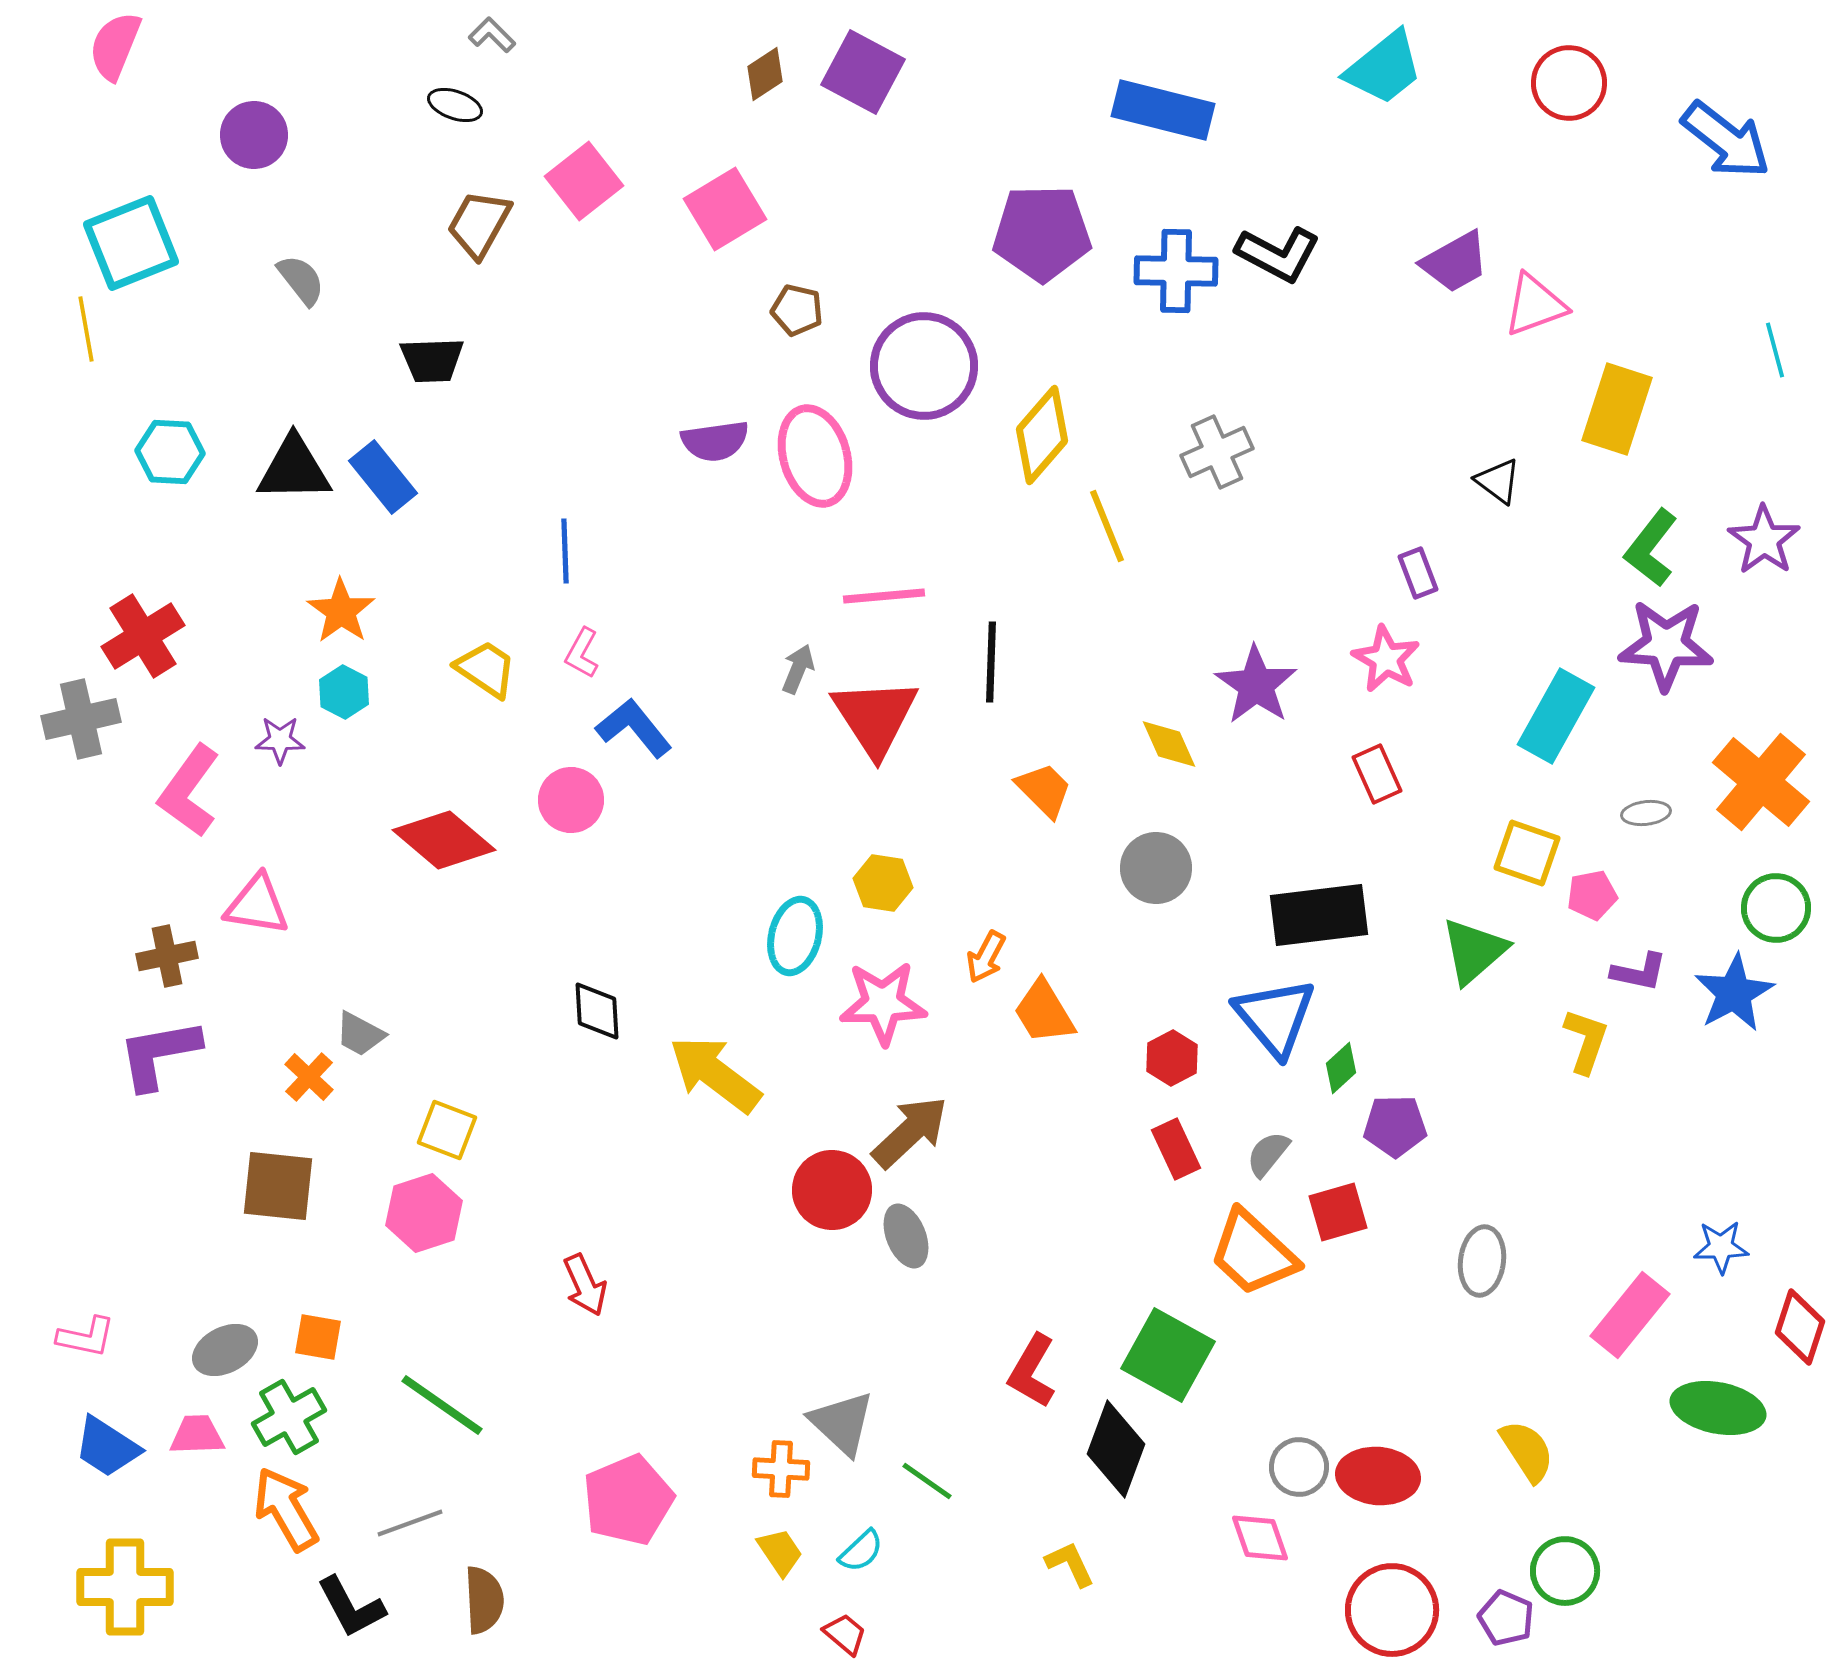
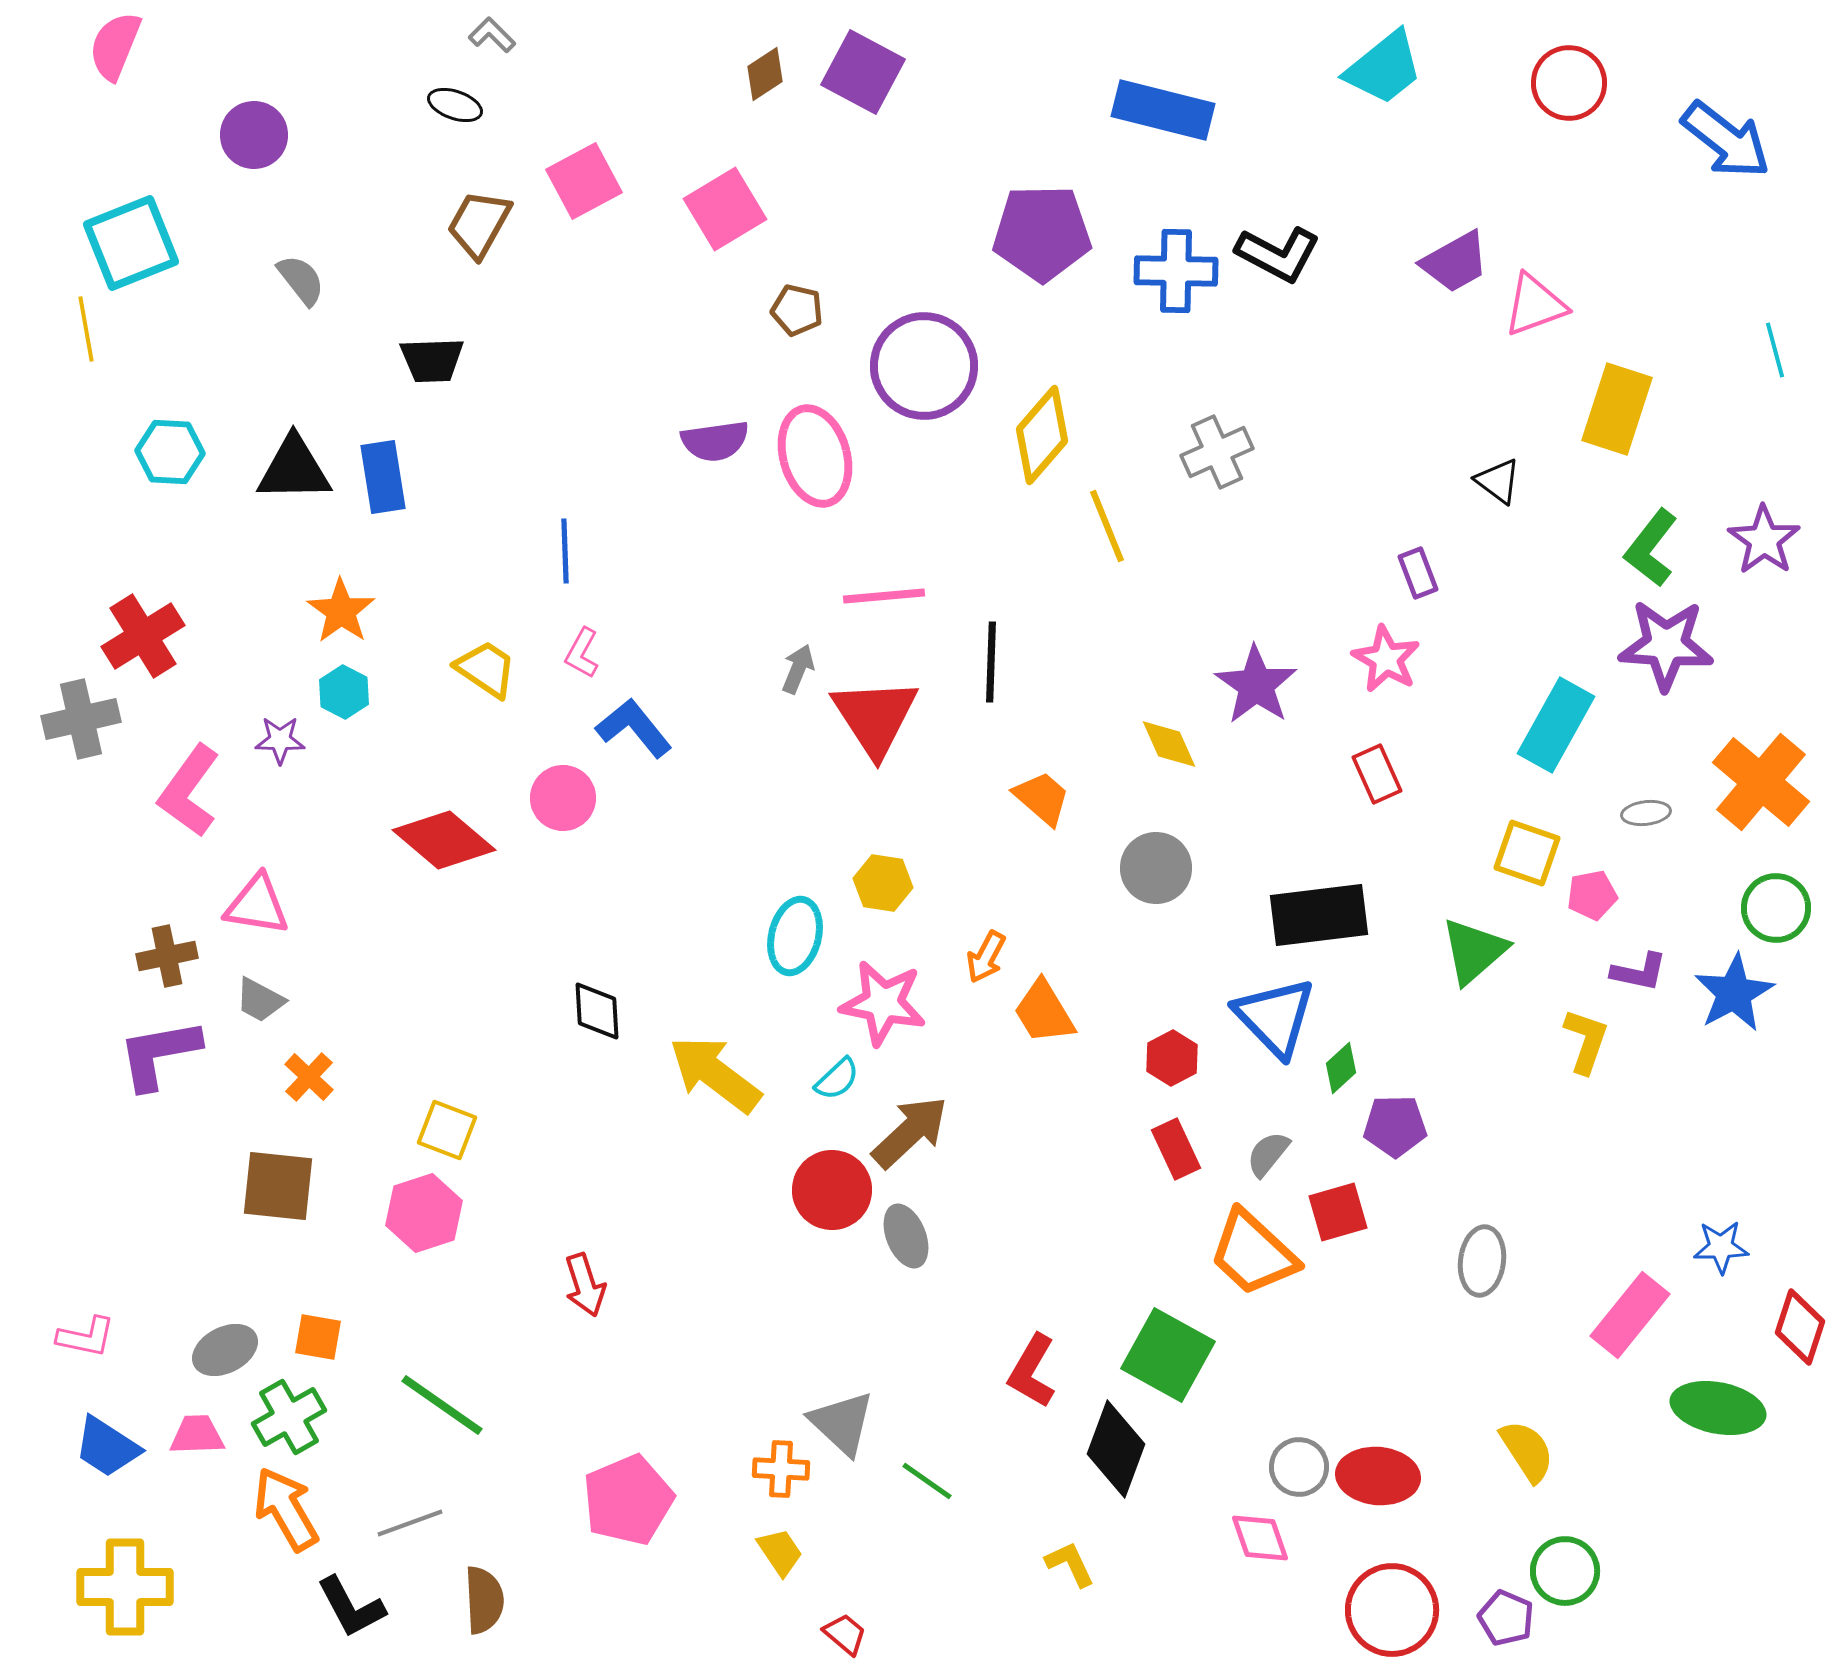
pink square at (584, 181): rotated 10 degrees clockwise
blue rectangle at (383, 477): rotated 30 degrees clockwise
cyan rectangle at (1556, 716): moved 9 px down
orange trapezoid at (1044, 790): moved 2 px left, 8 px down; rotated 4 degrees counterclockwise
pink circle at (571, 800): moved 8 px left, 2 px up
pink star at (883, 1003): rotated 12 degrees clockwise
blue triangle at (1275, 1017): rotated 4 degrees counterclockwise
gray trapezoid at (360, 1034): moved 100 px left, 34 px up
red arrow at (585, 1285): rotated 6 degrees clockwise
cyan semicircle at (861, 1551): moved 24 px left, 472 px up
